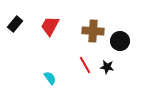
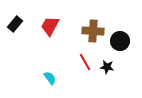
red line: moved 3 px up
